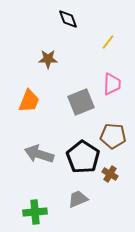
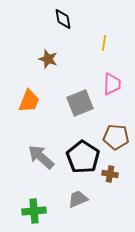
black diamond: moved 5 px left; rotated 10 degrees clockwise
yellow line: moved 4 px left, 1 px down; rotated 28 degrees counterclockwise
brown star: rotated 18 degrees clockwise
gray square: moved 1 px left, 1 px down
brown pentagon: moved 3 px right, 1 px down
gray arrow: moved 2 px right, 3 px down; rotated 24 degrees clockwise
brown cross: rotated 21 degrees counterclockwise
green cross: moved 1 px left, 1 px up
